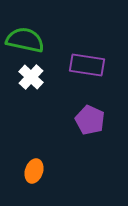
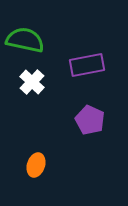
purple rectangle: rotated 20 degrees counterclockwise
white cross: moved 1 px right, 5 px down
orange ellipse: moved 2 px right, 6 px up
